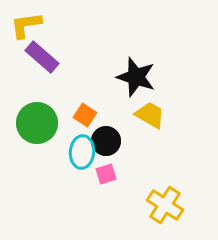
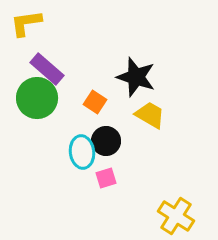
yellow L-shape: moved 2 px up
purple rectangle: moved 5 px right, 12 px down
orange square: moved 10 px right, 13 px up
green circle: moved 25 px up
cyan ellipse: rotated 12 degrees counterclockwise
pink square: moved 4 px down
yellow cross: moved 11 px right, 11 px down
